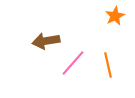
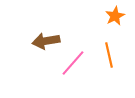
orange line: moved 1 px right, 10 px up
